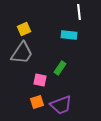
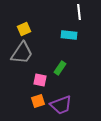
orange square: moved 1 px right, 1 px up
